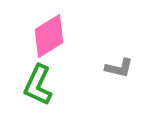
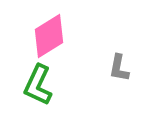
gray L-shape: rotated 88 degrees clockwise
